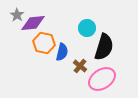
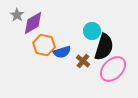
purple diamond: rotated 25 degrees counterclockwise
cyan circle: moved 5 px right, 3 px down
orange hexagon: moved 2 px down
blue semicircle: rotated 60 degrees clockwise
brown cross: moved 3 px right, 5 px up
pink ellipse: moved 11 px right, 10 px up; rotated 12 degrees counterclockwise
